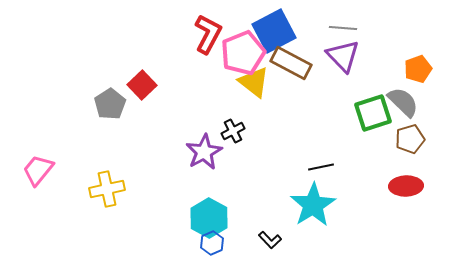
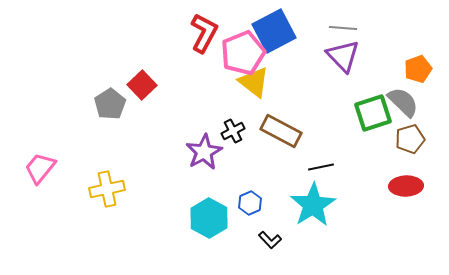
red L-shape: moved 4 px left, 1 px up
brown rectangle: moved 10 px left, 68 px down
pink trapezoid: moved 2 px right, 2 px up
blue hexagon: moved 38 px right, 40 px up
